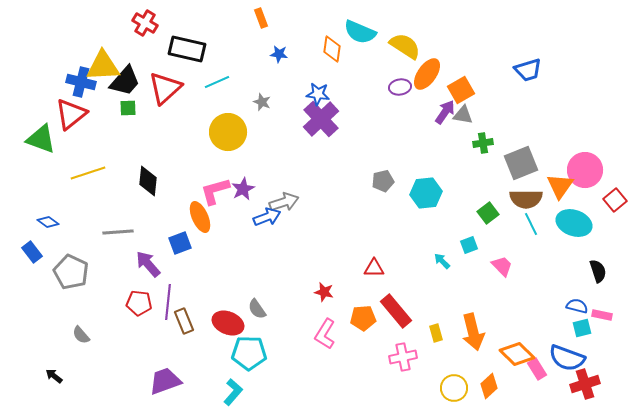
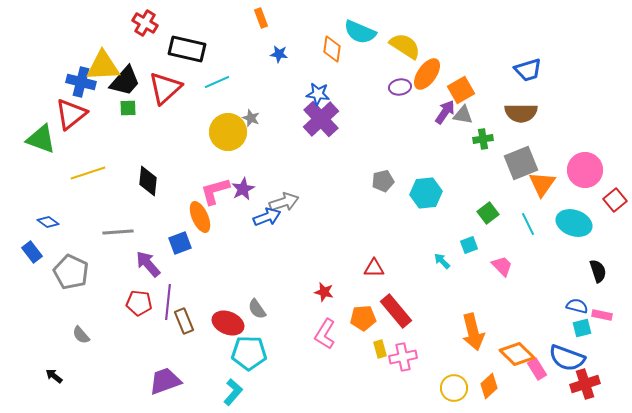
gray star at (262, 102): moved 11 px left, 16 px down
green cross at (483, 143): moved 4 px up
orange triangle at (560, 186): moved 18 px left, 2 px up
brown semicircle at (526, 199): moved 5 px left, 86 px up
cyan line at (531, 224): moved 3 px left
yellow rectangle at (436, 333): moved 56 px left, 16 px down
